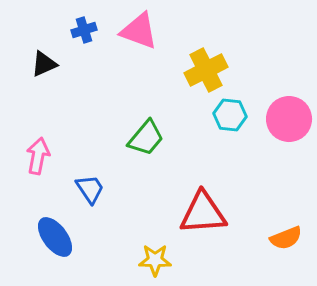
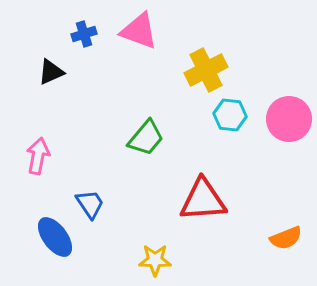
blue cross: moved 4 px down
black triangle: moved 7 px right, 8 px down
blue trapezoid: moved 15 px down
red triangle: moved 13 px up
